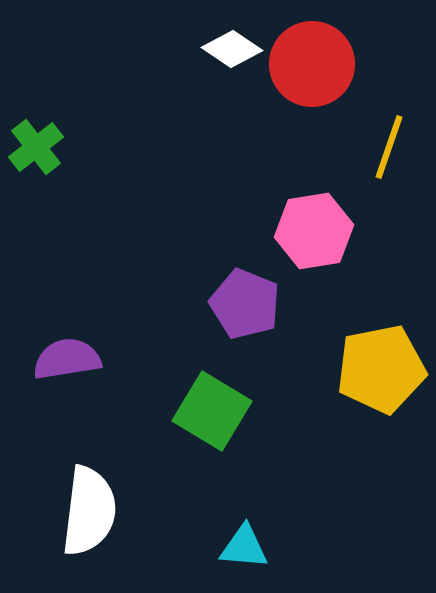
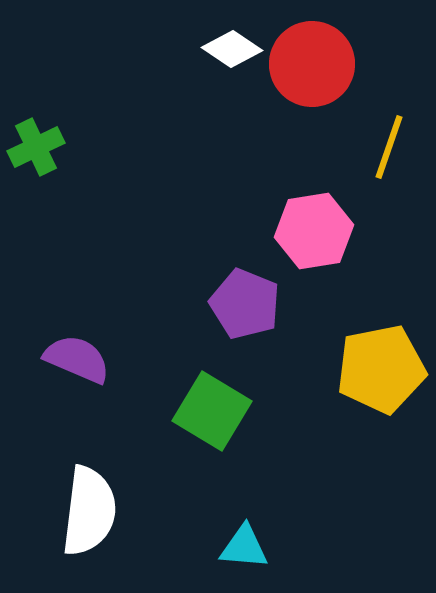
green cross: rotated 12 degrees clockwise
purple semicircle: moved 10 px right; rotated 32 degrees clockwise
